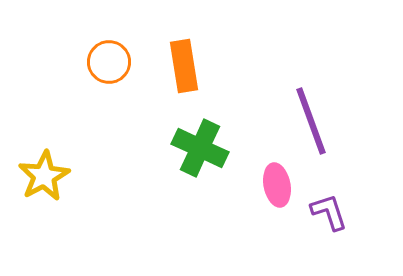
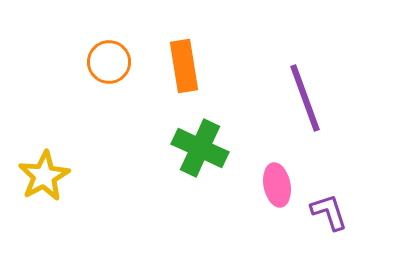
purple line: moved 6 px left, 23 px up
